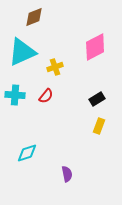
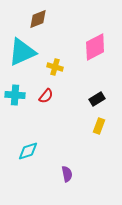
brown diamond: moved 4 px right, 2 px down
yellow cross: rotated 35 degrees clockwise
cyan diamond: moved 1 px right, 2 px up
